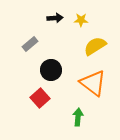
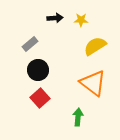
black circle: moved 13 px left
